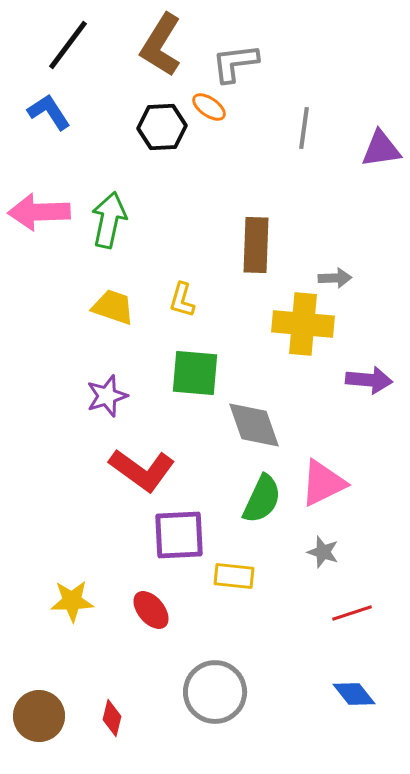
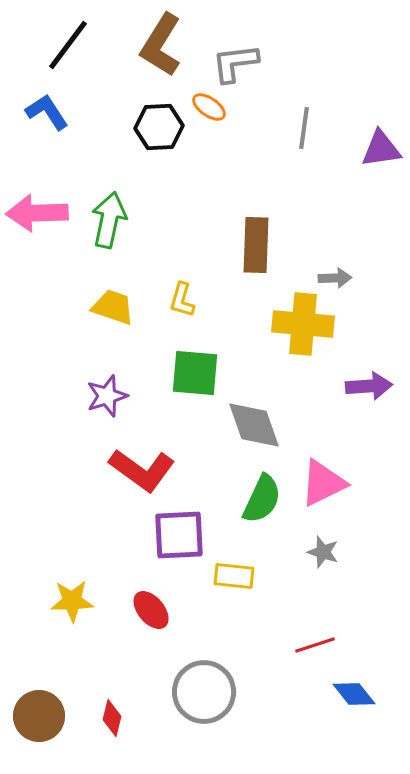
blue L-shape: moved 2 px left
black hexagon: moved 3 px left
pink arrow: moved 2 px left, 1 px down
purple arrow: moved 6 px down; rotated 9 degrees counterclockwise
red line: moved 37 px left, 32 px down
gray circle: moved 11 px left
